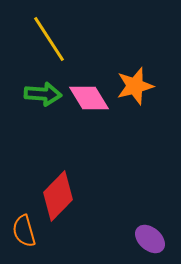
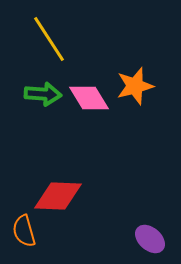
red diamond: rotated 48 degrees clockwise
